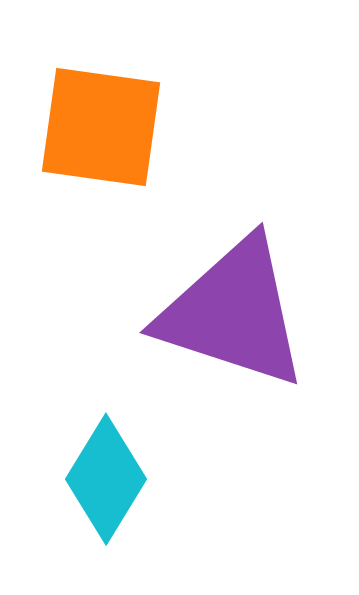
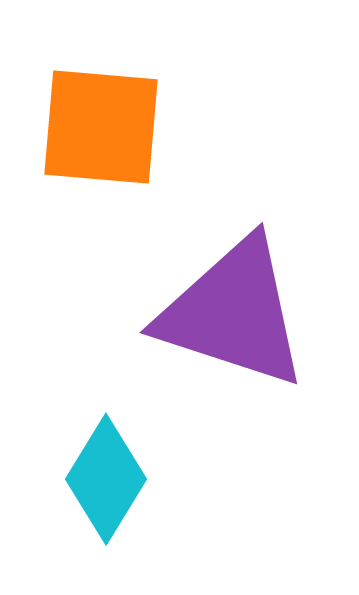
orange square: rotated 3 degrees counterclockwise
